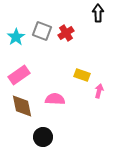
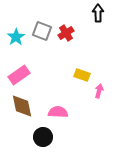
pink semicircle: moved 3 px right, 13 px down
